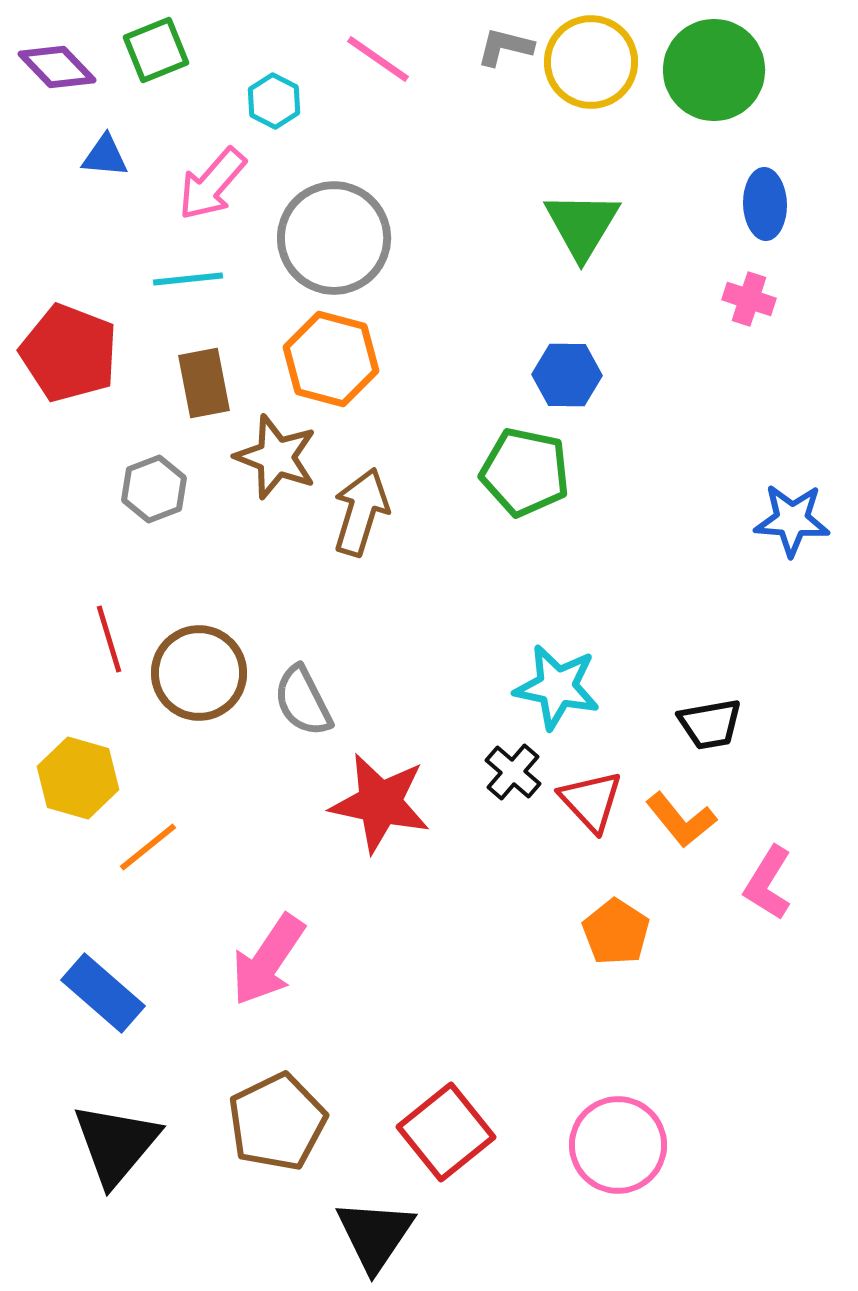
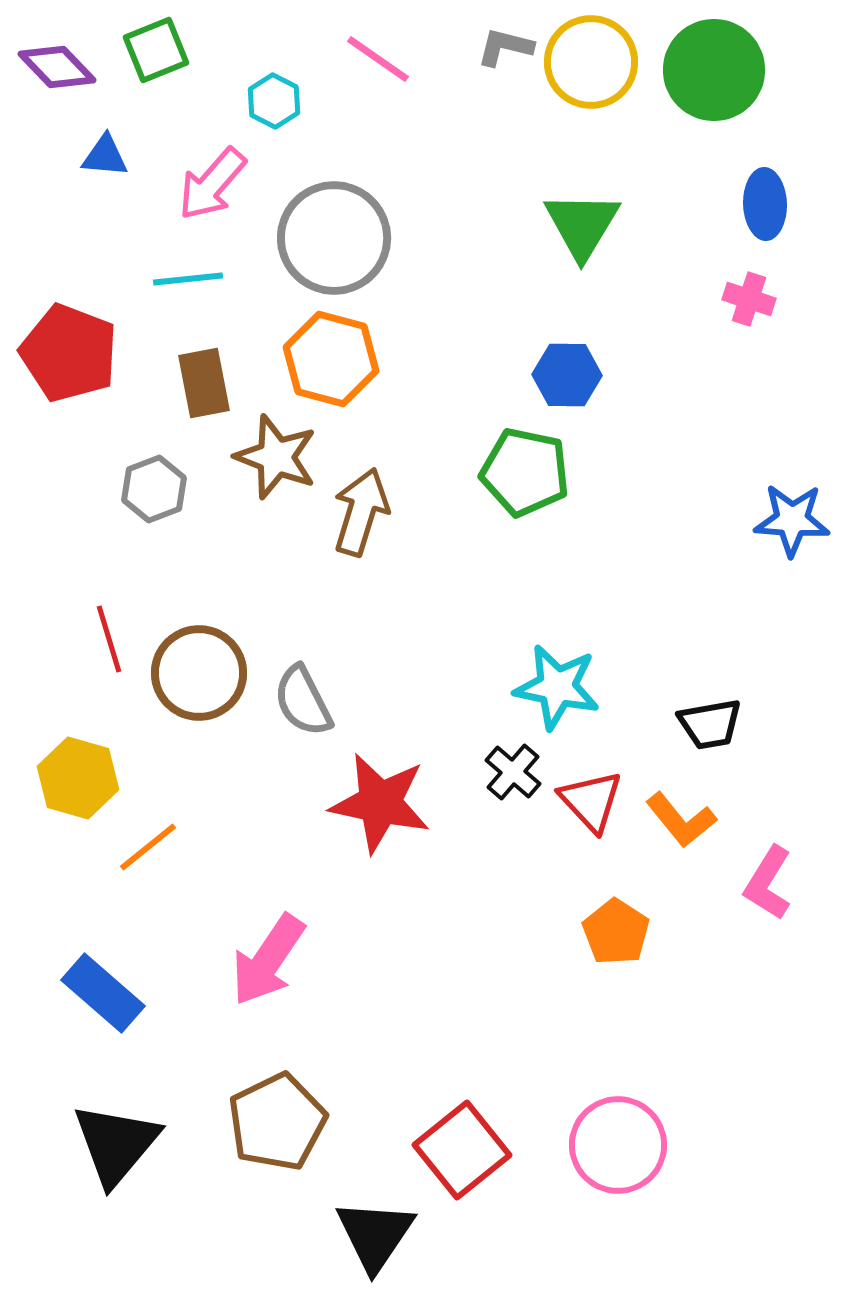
red square at (446, 1132): moved 16 px right, 18 px down
